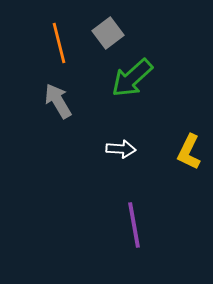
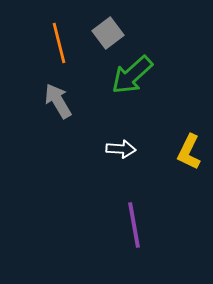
green arrow: moved 3 px up
